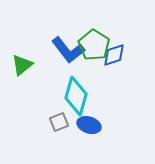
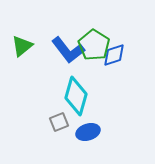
green triangle: moved 19 px up
blue ellipse: moved 1 px left, 7 px down; rotated 35 degrees counterclockwise
